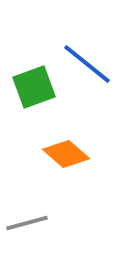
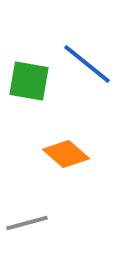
green square: moved 5 px left, 6 px up; rotated 30 degrees clockwise
